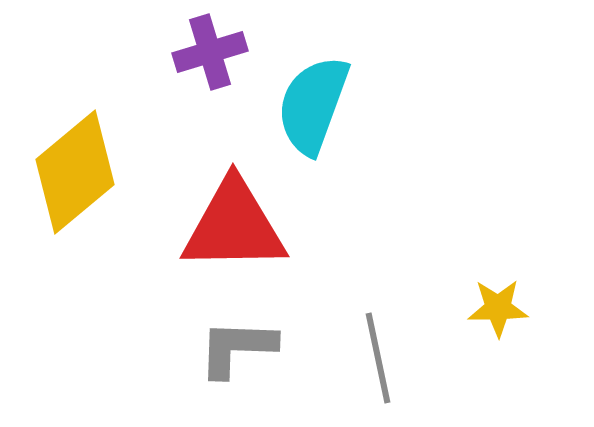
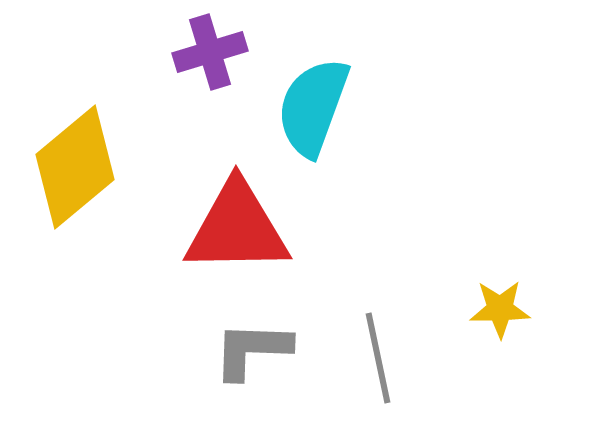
cyan semicircle: moved 2 px down
yellow diamond: moved 5 px up
red triangle: moved 3 px right, 2 px down
yellow star: moved 2 px right, 1 px down
gray L-shape: moved 15 px right, 2 px down
